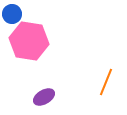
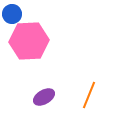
pink hexagon: rotated 12 degrees counterclockwise
orange line: moved 17 px left, 13 px down
